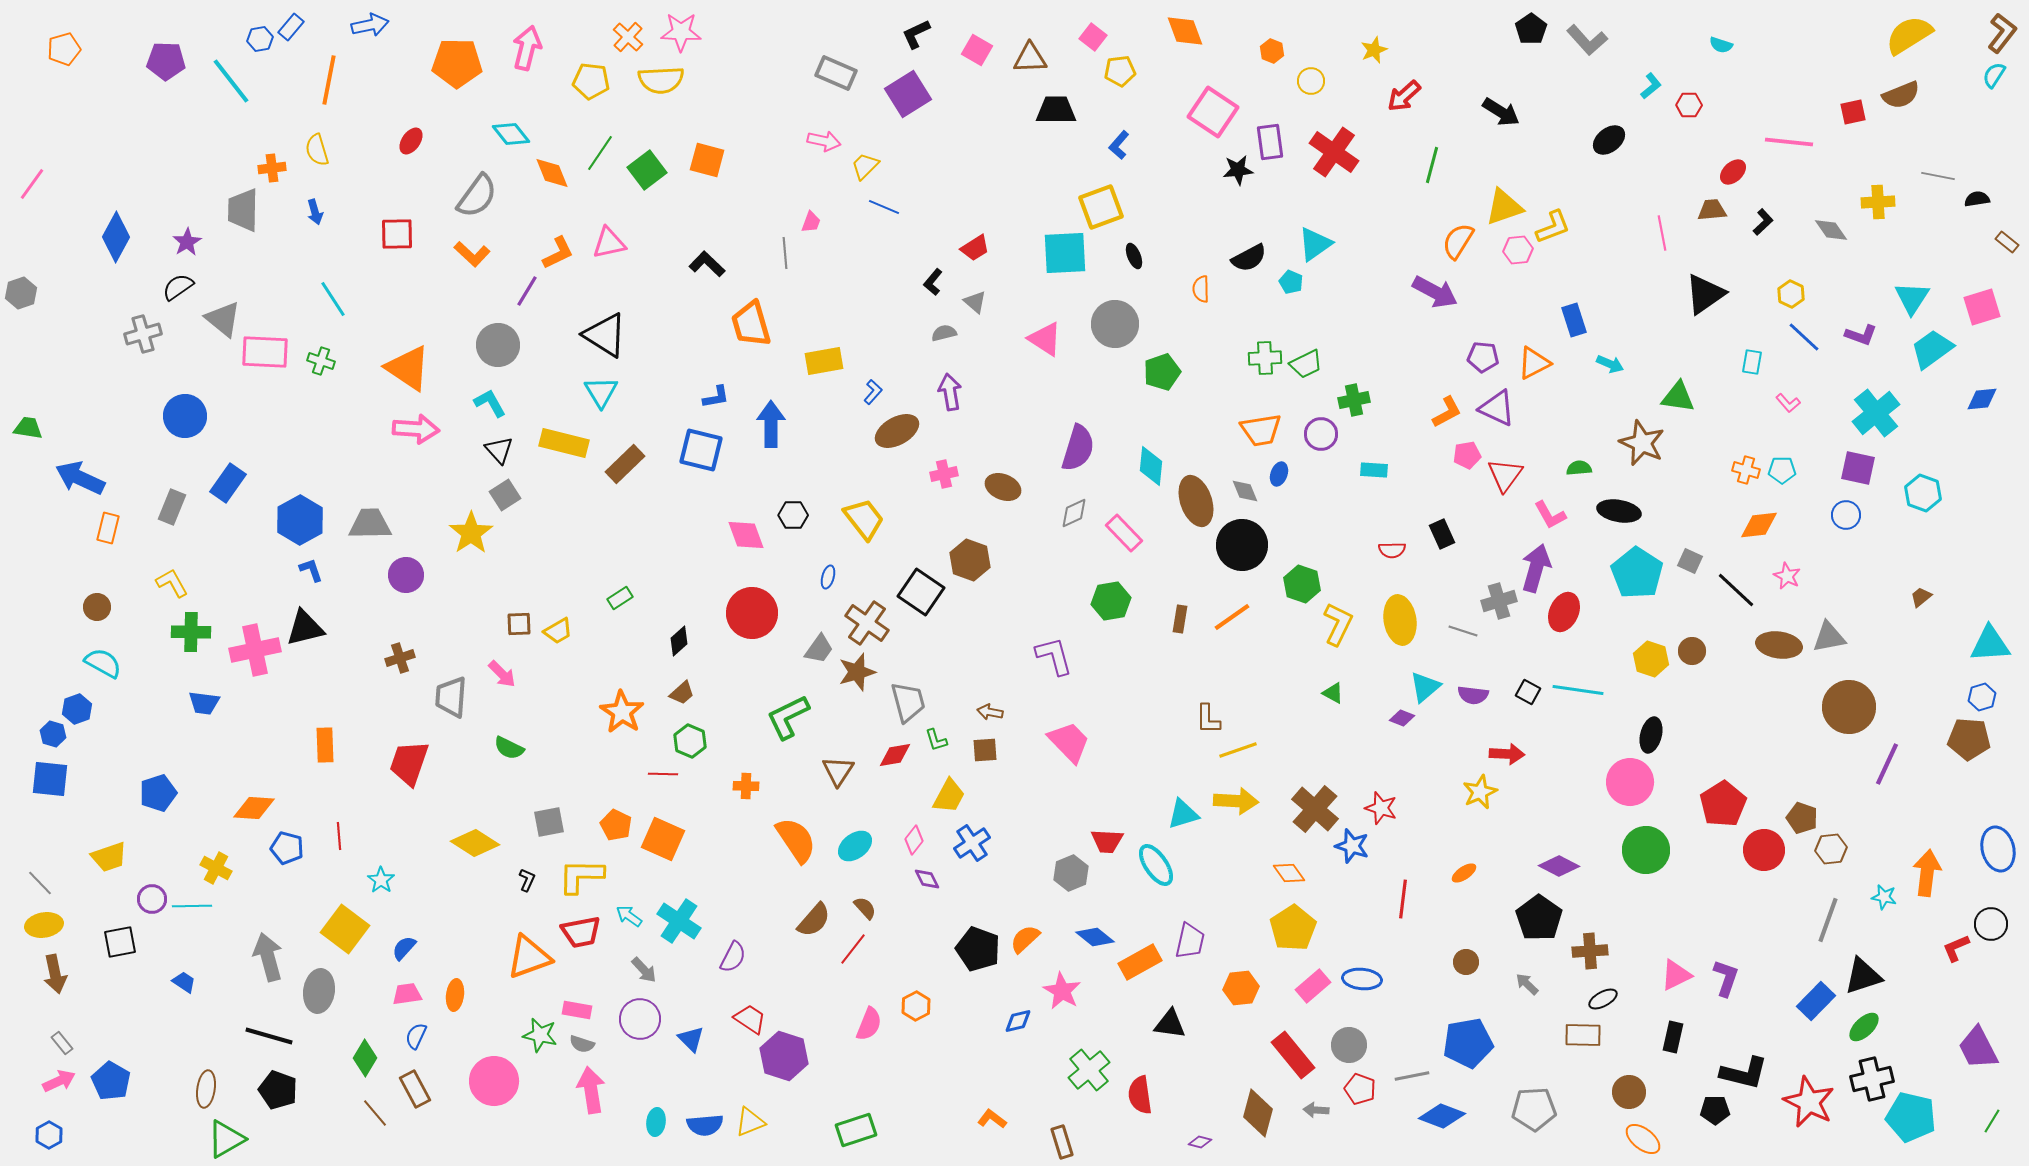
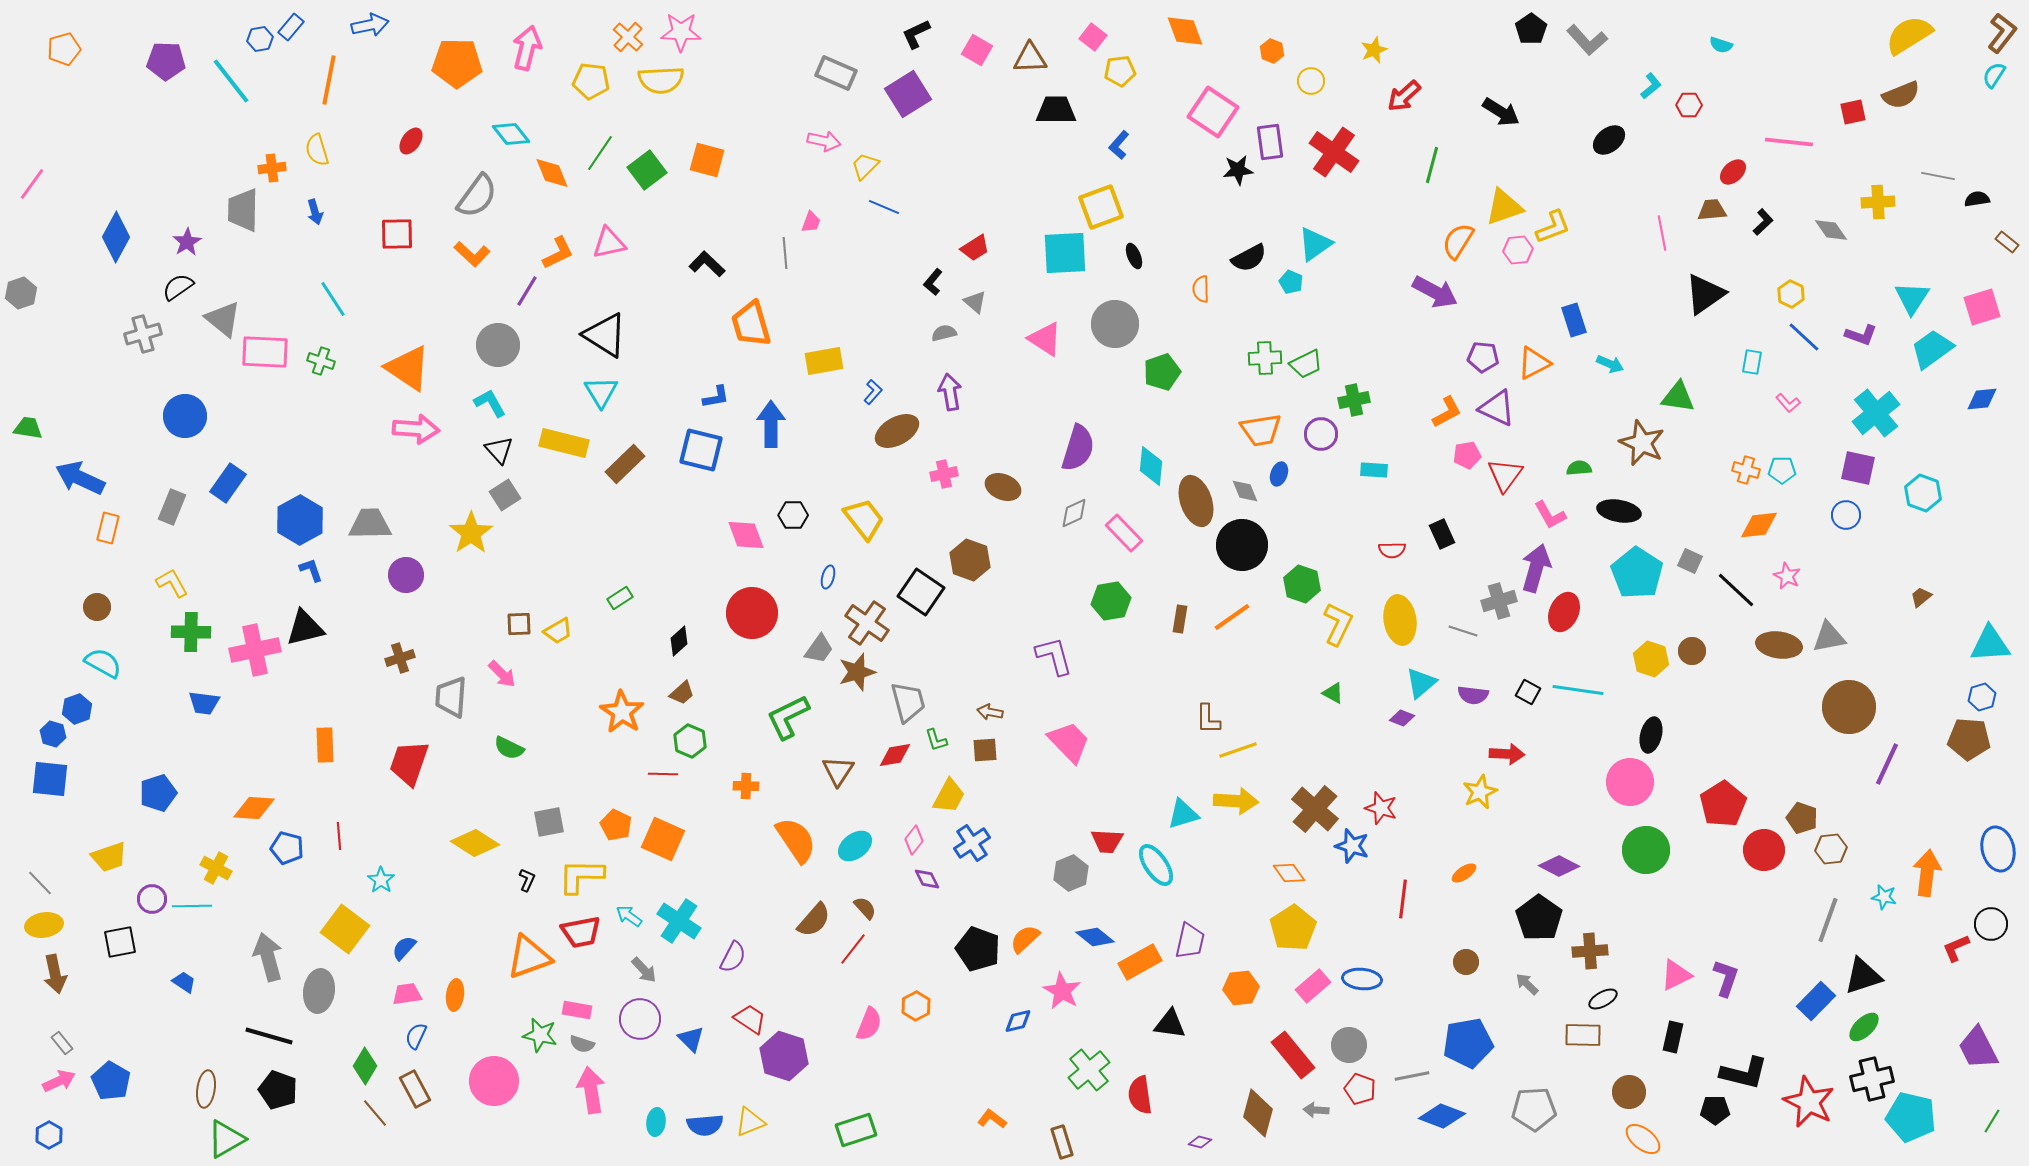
cyan triangle at (1425, 687): moved 4 px left, 4 px up
green diamond at (365, 1058): moved 8 px down
